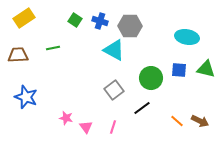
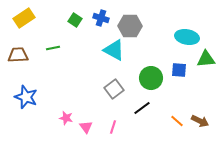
blue cross: moved 1 px right, 3 px up
green triangle: moved 10 px up; rotated 18 degrees counterclockwise
gray square: moved 1 px up
